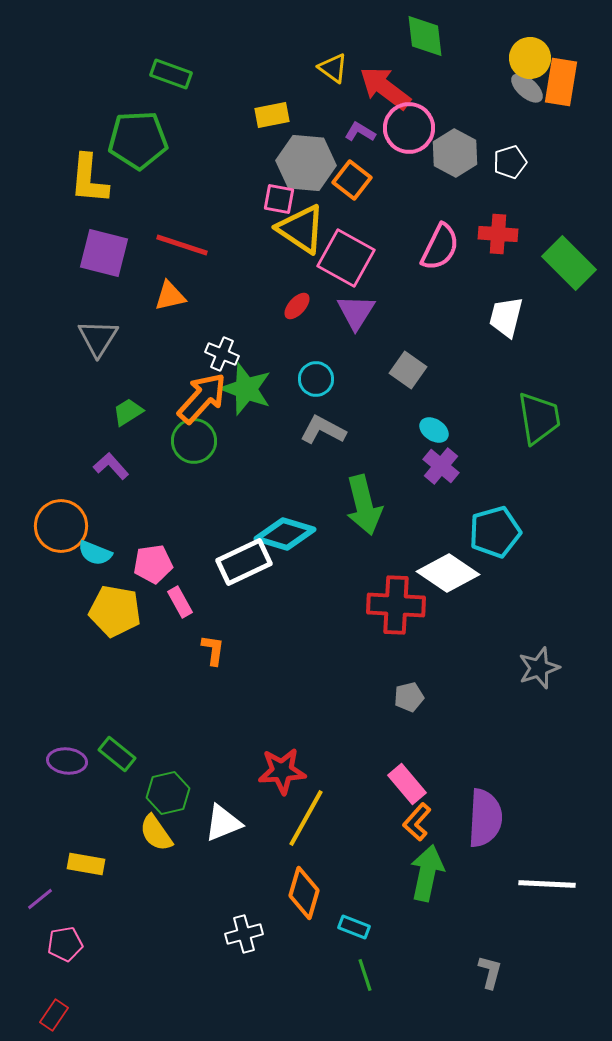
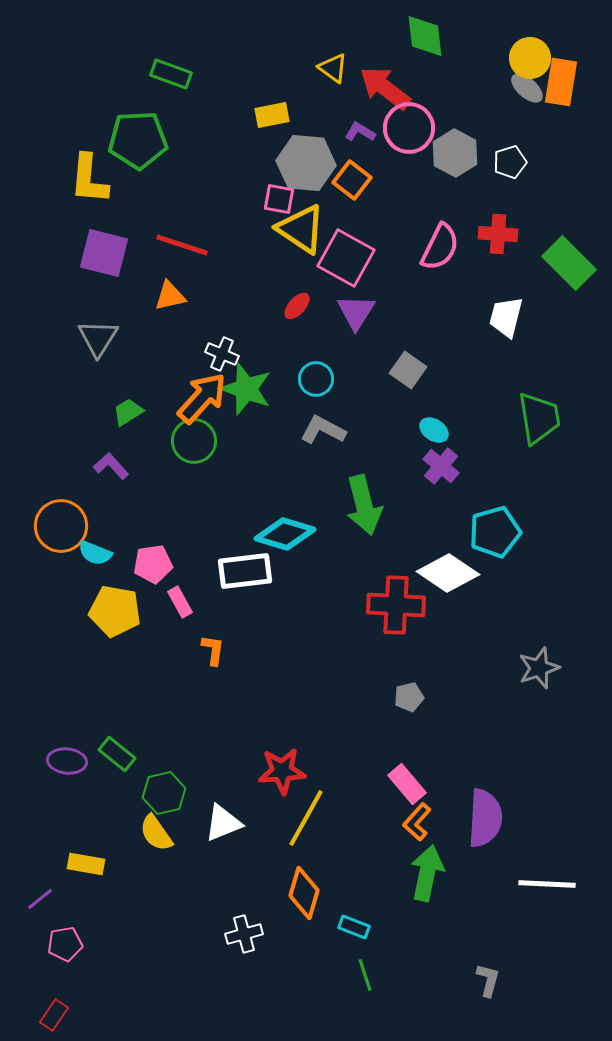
white rectangle at (244, 562): moved 1 px right, 9 px down; rotated 18 degrees clockwise
green hexagon at (168, 793): moved 4 px left
gray L-shape at (490, 972): moved 2 px left, 8 px down
